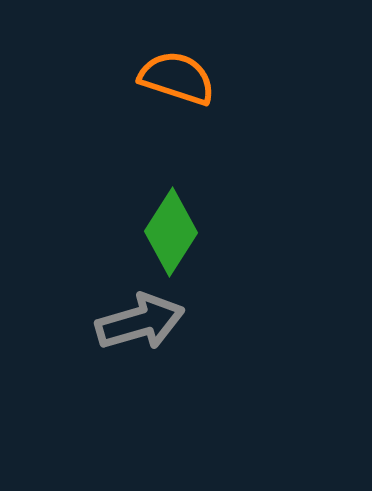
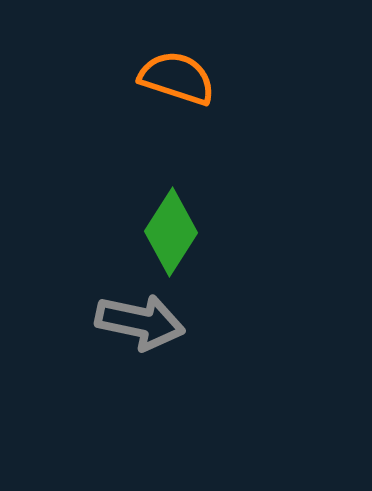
gray arrow: rotated 28 degrees clockwise
